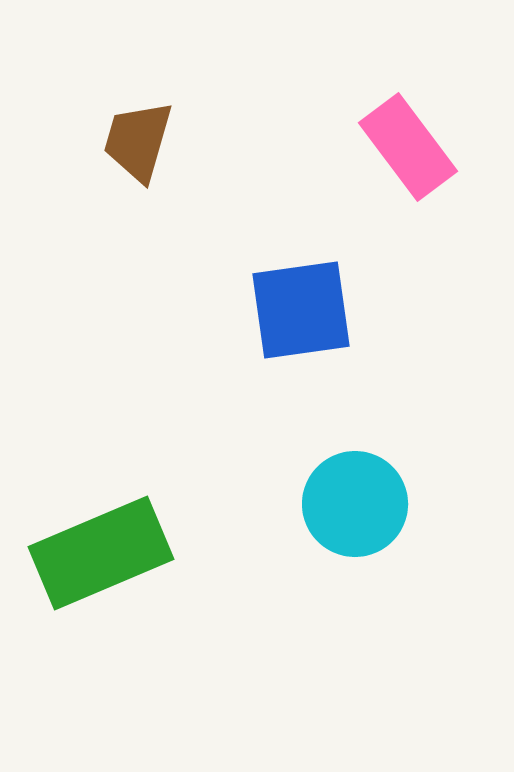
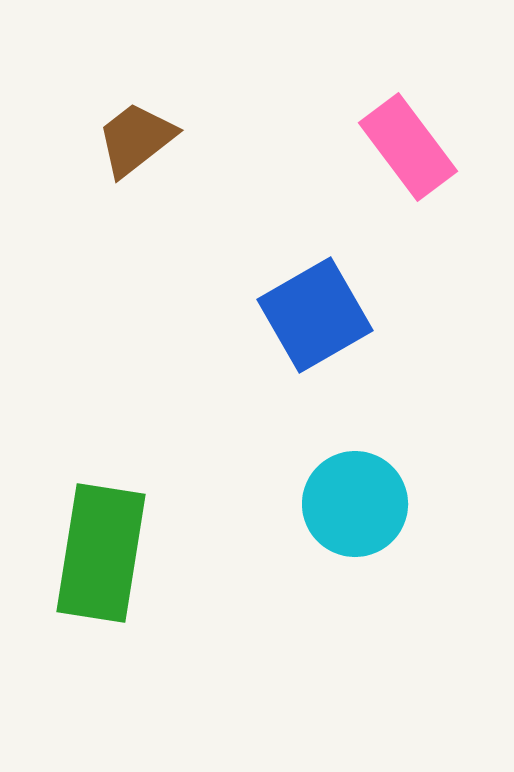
brown trapezoid: moved 2 px left, 2 px up; rotated 36 degrees clockwise
blue square: moved 14 px right, 5 px down; rotated 22 degrees counterclockwise
green rectangle: rotated 58 degrees counterclockwise
